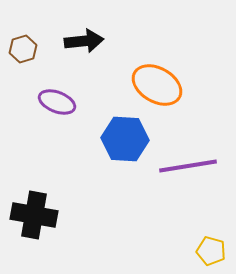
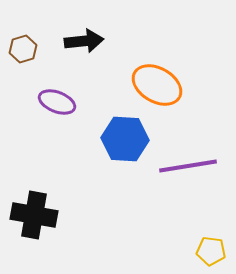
yellow pentagon: rotated 8 degrees counterclockwise
